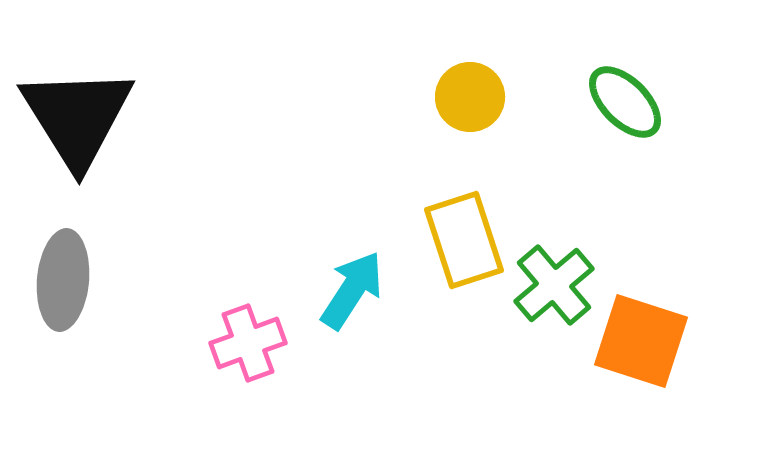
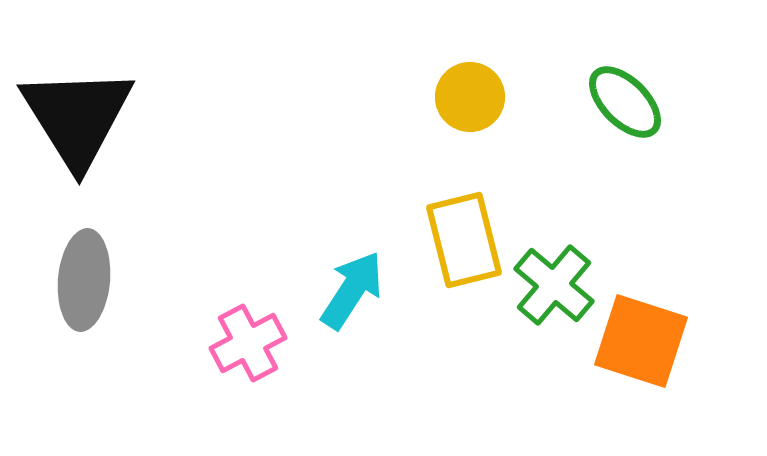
yellow rectangle: rotated 4 degrees clockwise
gray ellipse: moved 21 px right
green cross: rotated 10 degrees counterclockwise
pink cross: rotated 8 degrees counterclockwise
